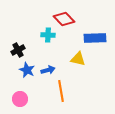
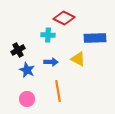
red diamond: moved 1 px up; rotated 20 degrees counterclockwise
yellow triangle: rotated 14 degrees clockwise
blue arrow: moved 3 px right, 8 px up; rotated 16 degrees clockwise
orange line: moved 3 px left
pink circle: moved 7 px right
